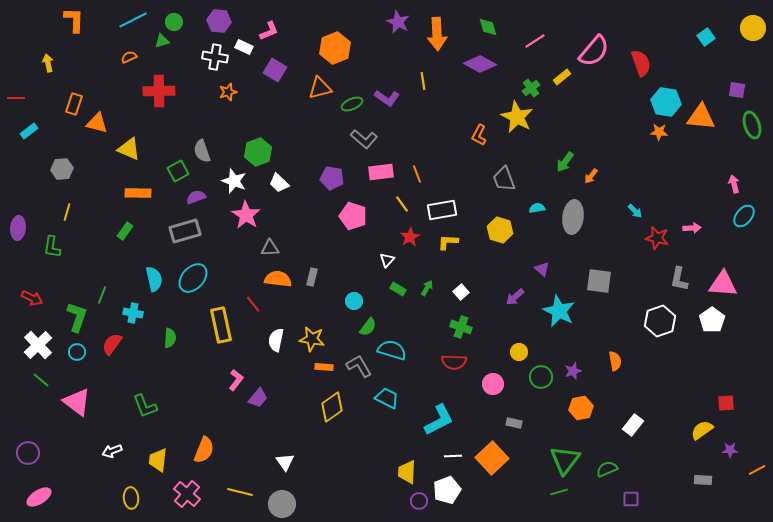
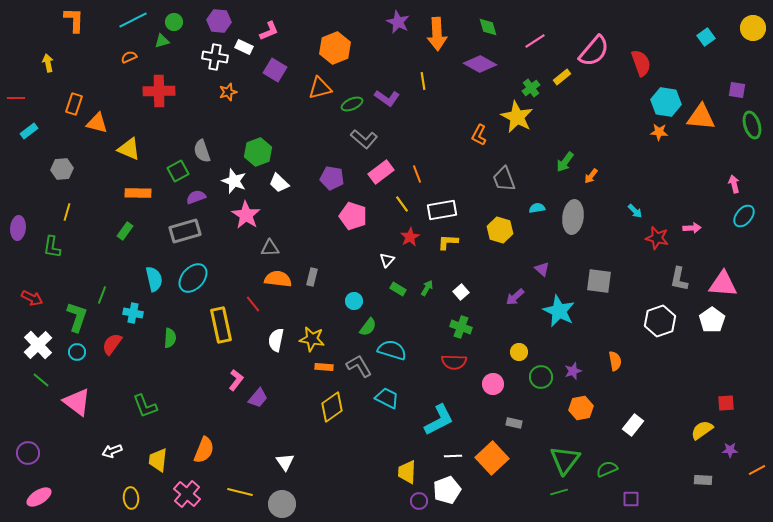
pink rectangle at (381, 172): rotated 30 degrees counterclockwise
